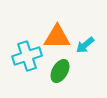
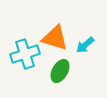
orange triangle: moved 2 px left, 1 px down; rotated 16 degrees clockwise
cyan cross: moved 2 px left, 2 px up
